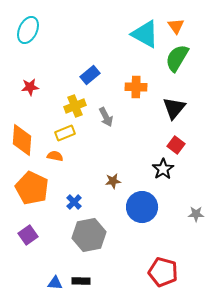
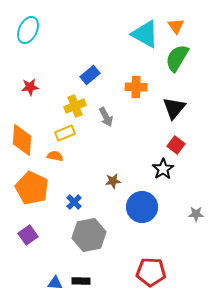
red pentagon: moved 12 px left; rotated 12 degrees counterclockwise
